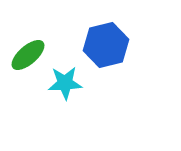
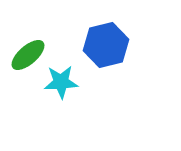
cyan star: moved 4 px left, 1 px up
